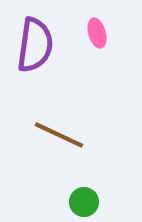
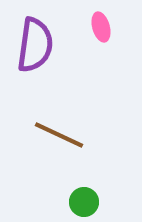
pink ellipse: moved 4 px right, 6 px up
